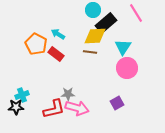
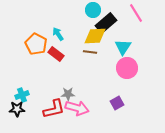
cyan arrow: rotated 24 degrees clockwise
black star: moved 1 px right, 2 px down
